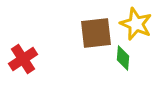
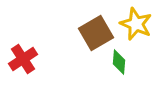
brown square: rotated 24 degrees counterclockwise
green diamond: moved 4 px left, 4 px down
